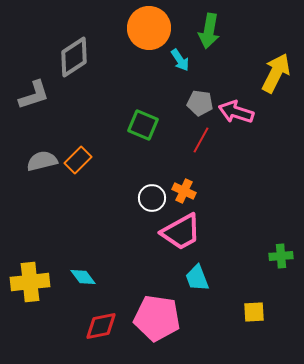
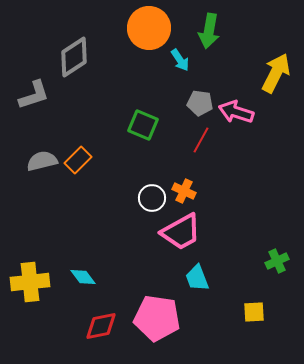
green cross: moved 4 px left, 5 px down; rotated 20 degrees counterclockwise
